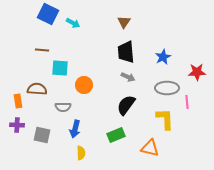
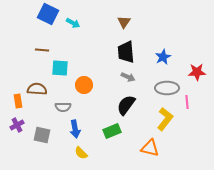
yellow L-shape: rotated 40 degrees clockwise
purple cross: rotated 32 degrees counterclockwise
blue arrow: rotated 24 degrees counterclockwise
green rectangle: moved 4 px left, 4 px up
yellow semicircle: rotated 136 degrees clockwise
